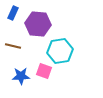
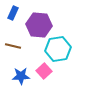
purple hexagon: moved 1 px right, 1 px down
cyan hexagon: moved 2 px left, 2 px up
pink square: rotated 28 degrees clockwise
